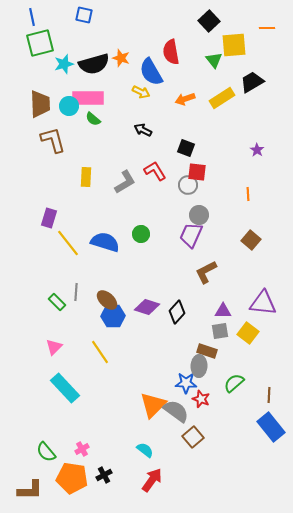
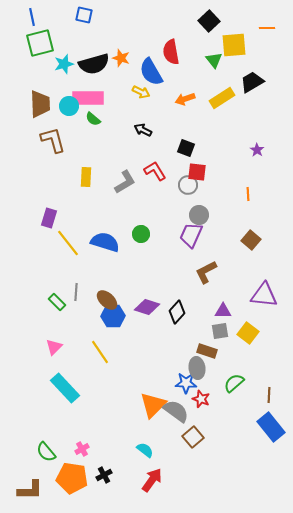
purple triangle at (263, 303): moved 1 px right, 8 px up
gray ellipse at (199, 366): moved 2 px left, 2 px down; rotated 10 degrees counterclockwise
